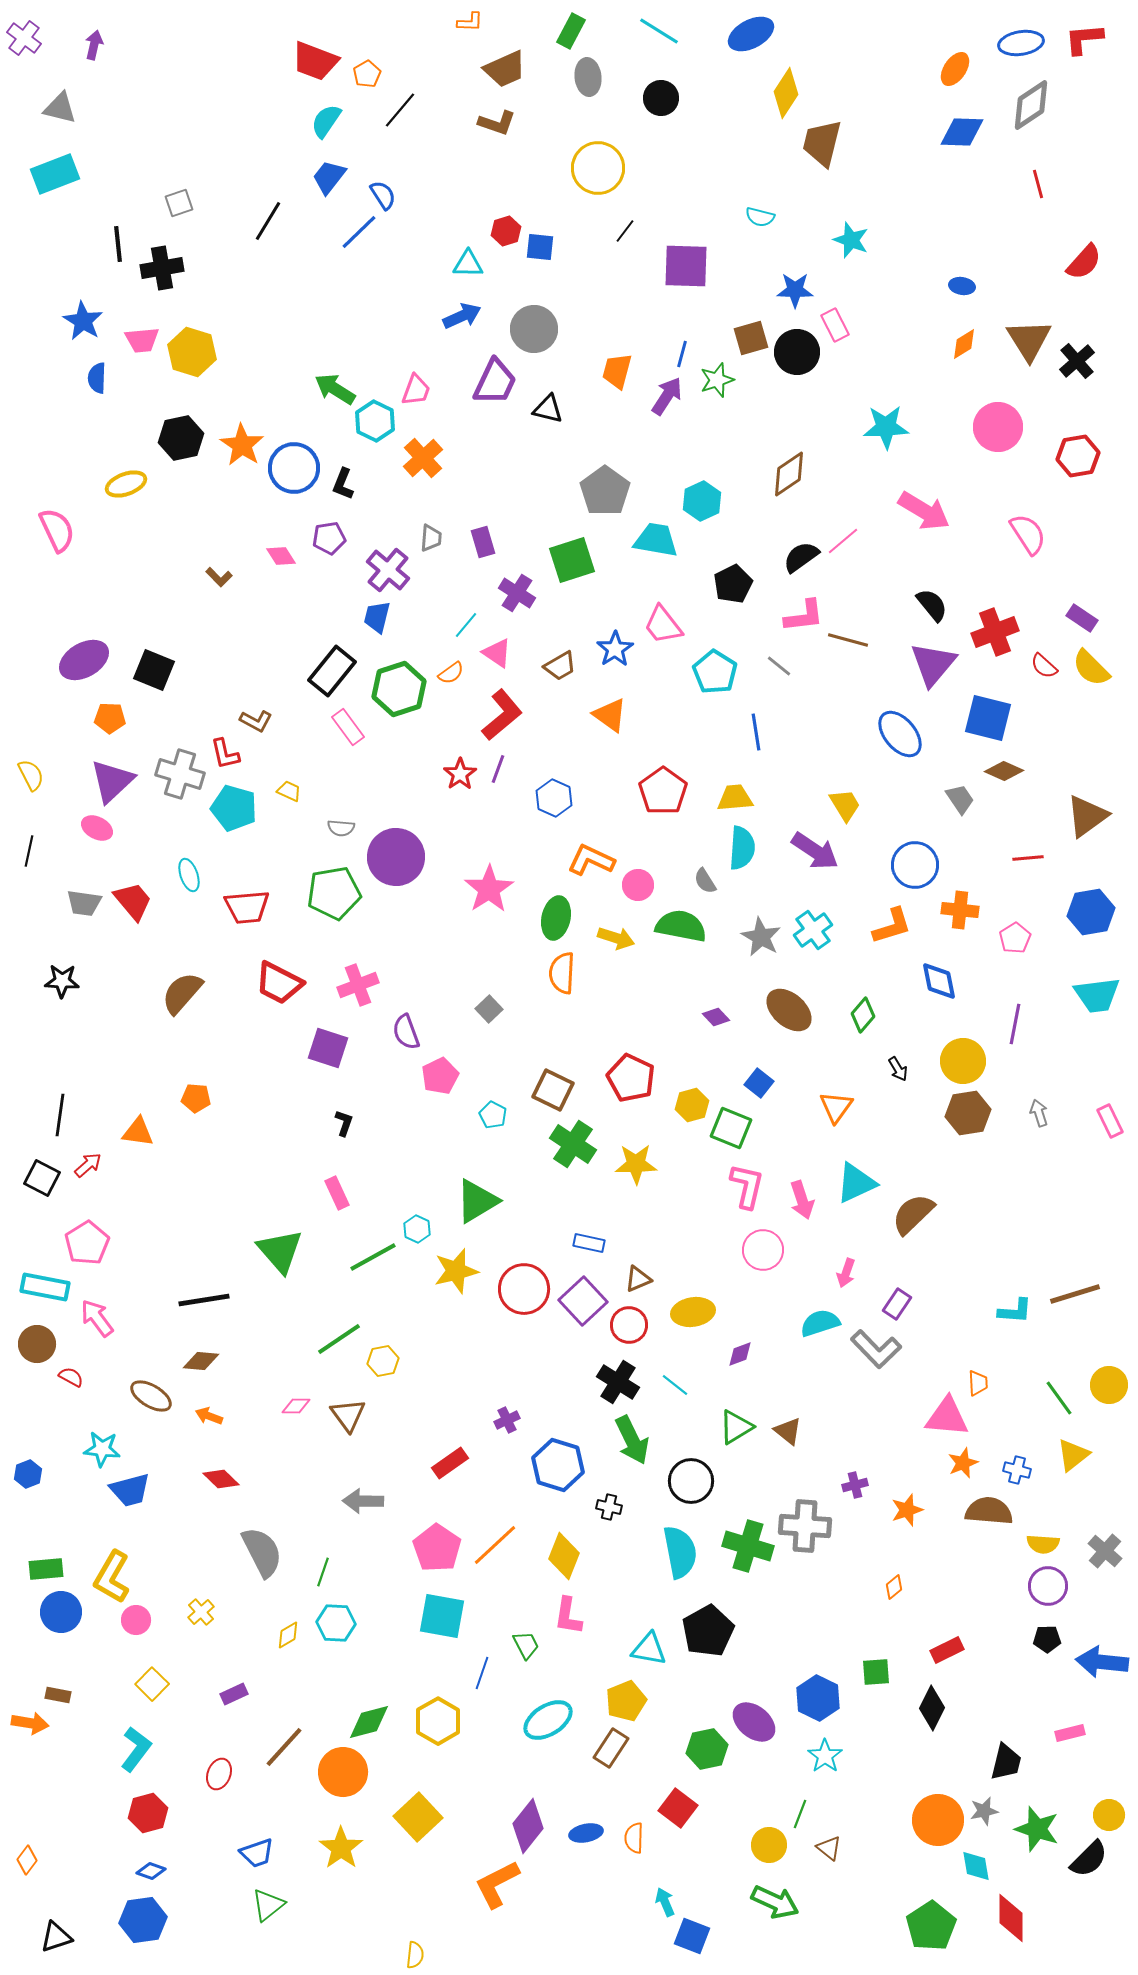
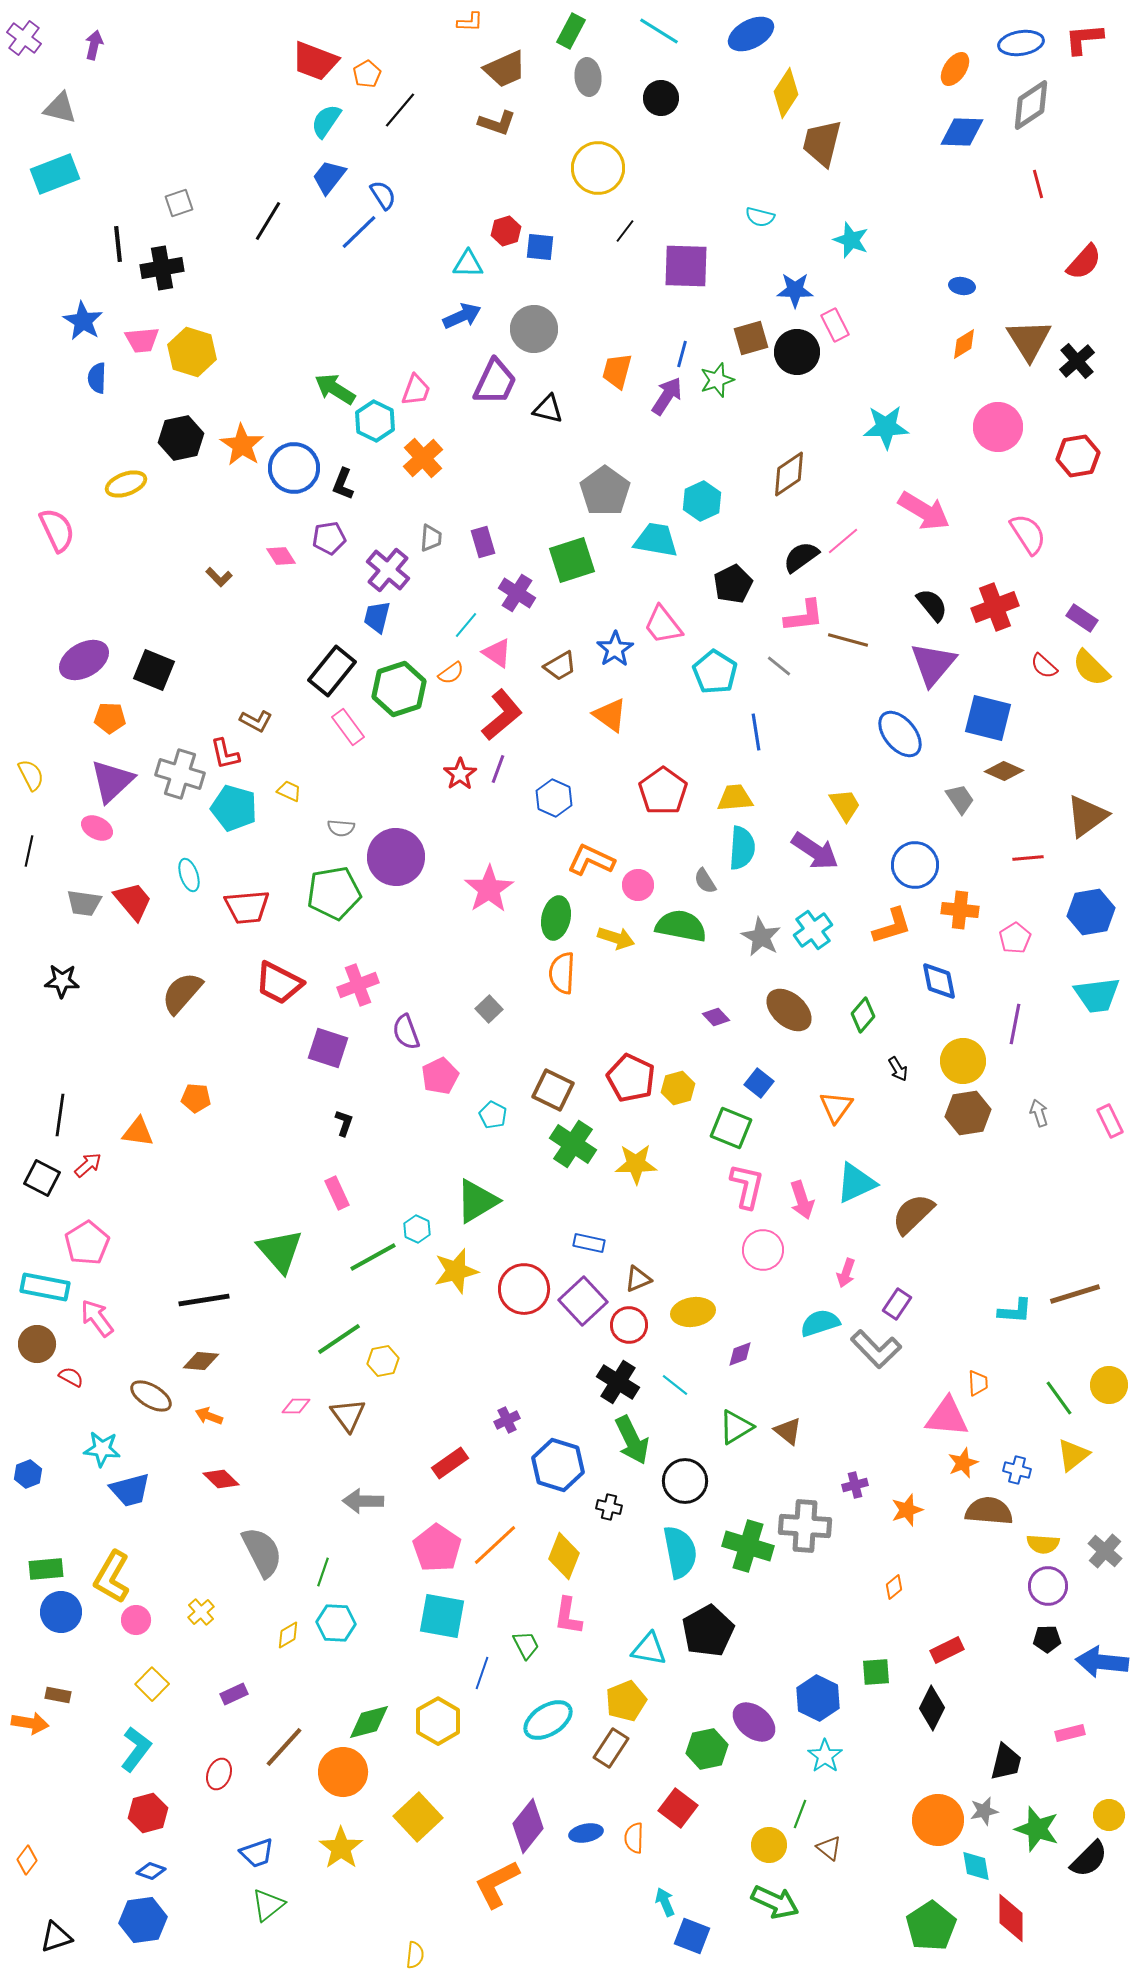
red cross at (995, 632): moved 25 px up
yellow hexagon at (692, 1105): moved 14 px left, 17 px up
black circle at (691, 1481): moved 6 px left
